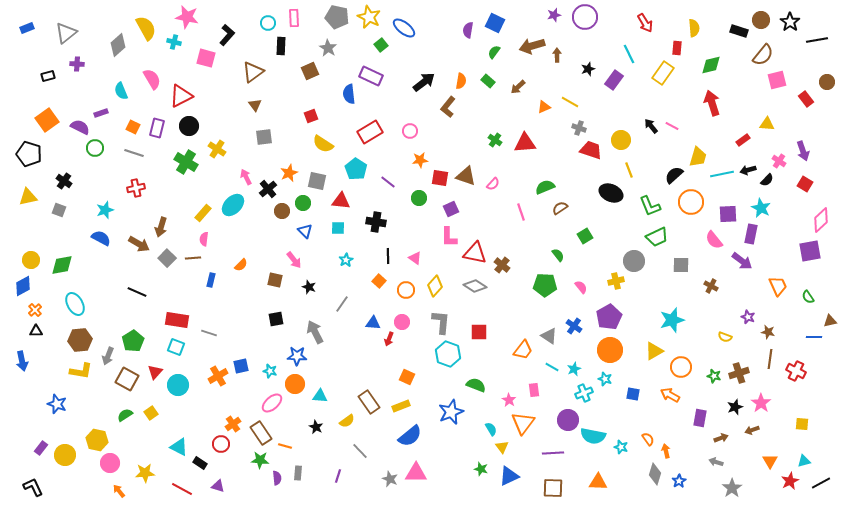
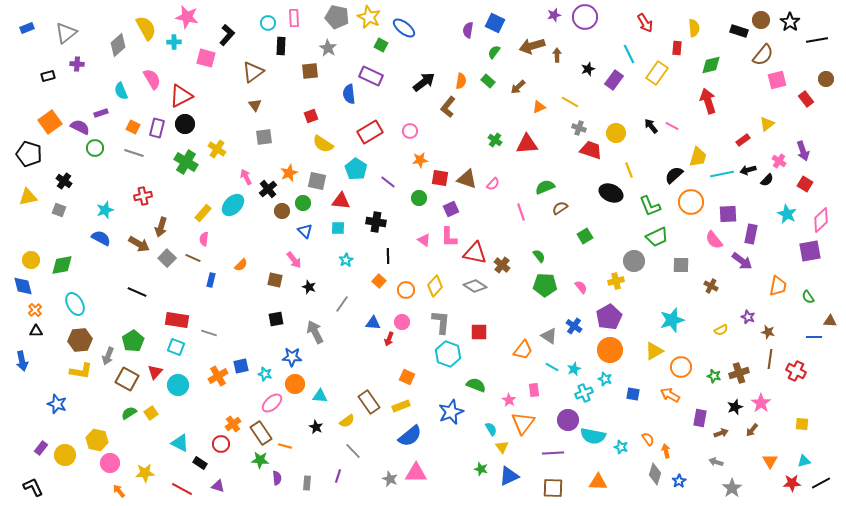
cyan cross at (174, 42): rotated 16 degrees counterclockwise
green square at (381, 45): rotated 24 degrees counterclockwise
brown square at (310, 71): rotated 18 degrees clockwise
yellow rectangle at (663, 73): moved 6 px left
brown circle at (827, 82): moved 1 px left, 3 px up
red arrow at (712, 103): moved 4 px left, 2 px up
orange triangle at (544, 107): moved 5 px left
orange square at (47, 120): moved 3 px right, 2 px down
yellow triangle at (767, 124): rotated 42 degrees counterclockwise
black circle at (189, 126): moved 4 px left, 2 px up
yellow circle at (621, 140): moved 5 px left, 7 px up
red triangle at (525, 143): moved 2 px right, 1 px down
brown triangle at (466, 176): moved 1 px right, 3 px down
red cross at (136, 188): moved 7 px right, 8 px down
cyan star at (761, 208): moved 26 px right, 6 px down
green semicircle at (558, 255): moved 19 px left, 1 px down
brown line at (193, 258): rotated 28 degrees clockwise
pink triangle at (415, 258): moved 9 px right, 18 px up
blue diamond at (23, 286): rotated 75 degrees counterclockwise
orange trapezoid at (778, 286): rotated 35 degrees clockwise
brown triangle at (830, 321): rotated 16 degrees clockwise
yellow semicircle at (725, 337): moved 4 px left, 7 px up; rotated 48 degrees counterclockwise
blue star at (297, 356): moved 5 px left, 1 px down
cyan star at (270, 371): moved 5 px left, 3 px down
green semicircle at (125, 415): moved 4 px right, 2 px up
brown arrow at (752, 430): rotated 32 degrees counterclockwise
brown arrow at (721, 438): moved 5 px up
cyan triangle at (179, 447): moved 1 px right, 4 px up
gray line at (360, 451): moved 7 px left
gray rectangle at (298, 473): moved 9 px right, 10 px down
red star at (790, 481): moved 2 px right, 2 px down; rotated 24 degrees clockwise
